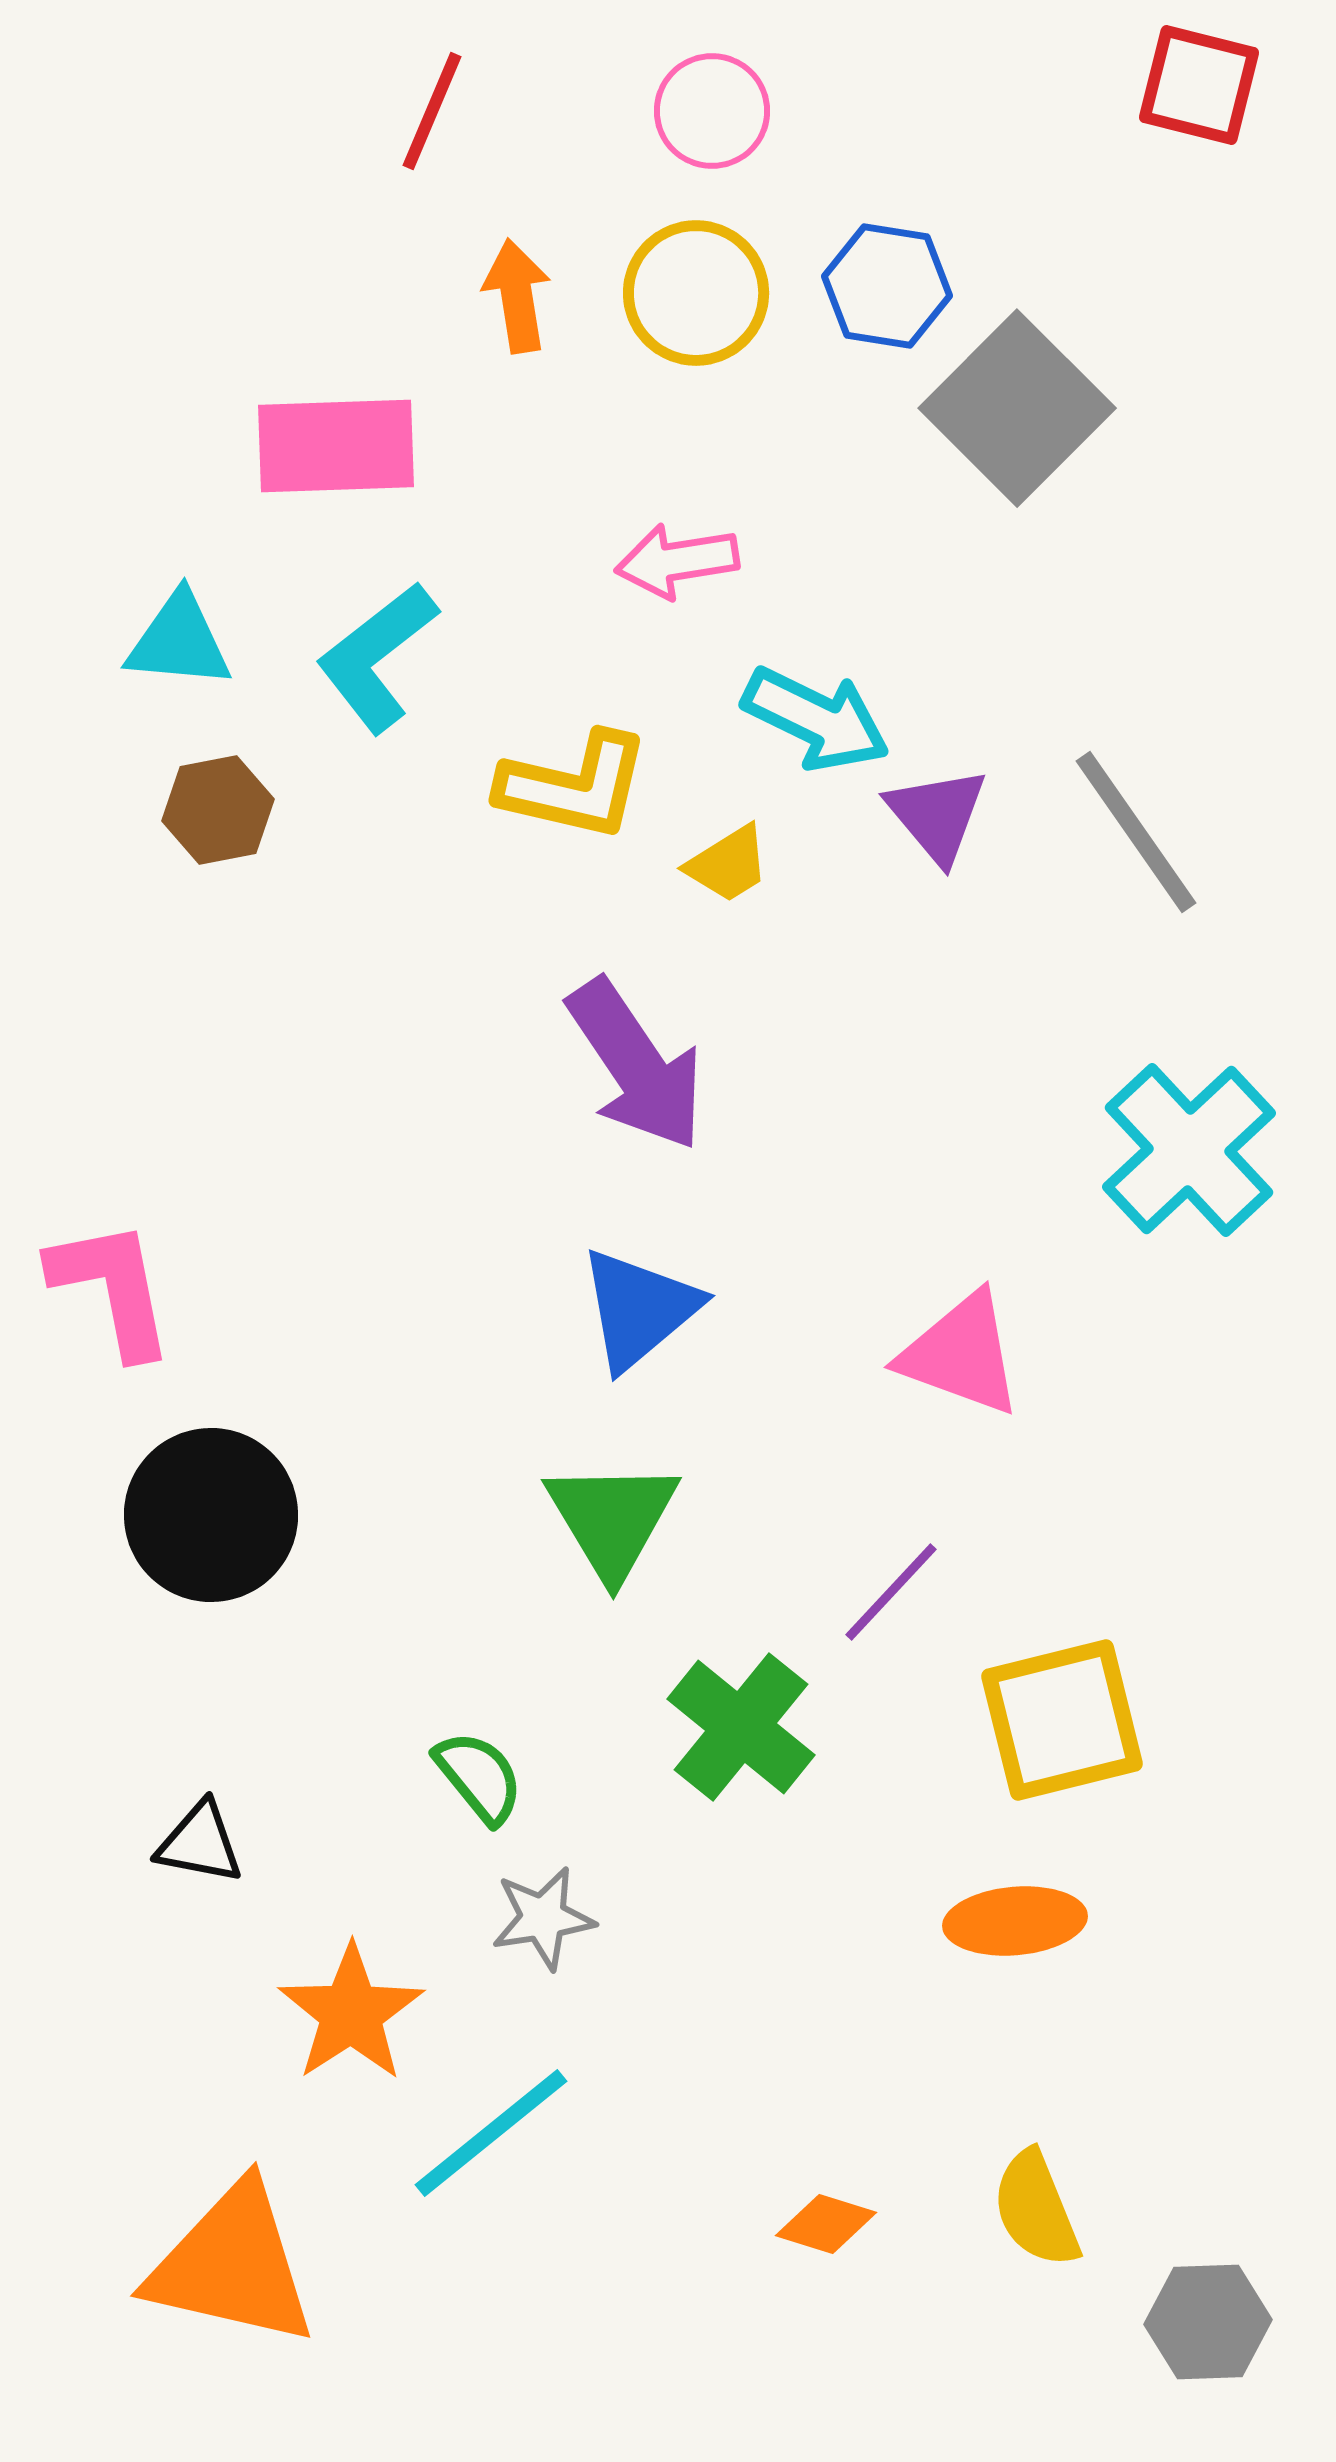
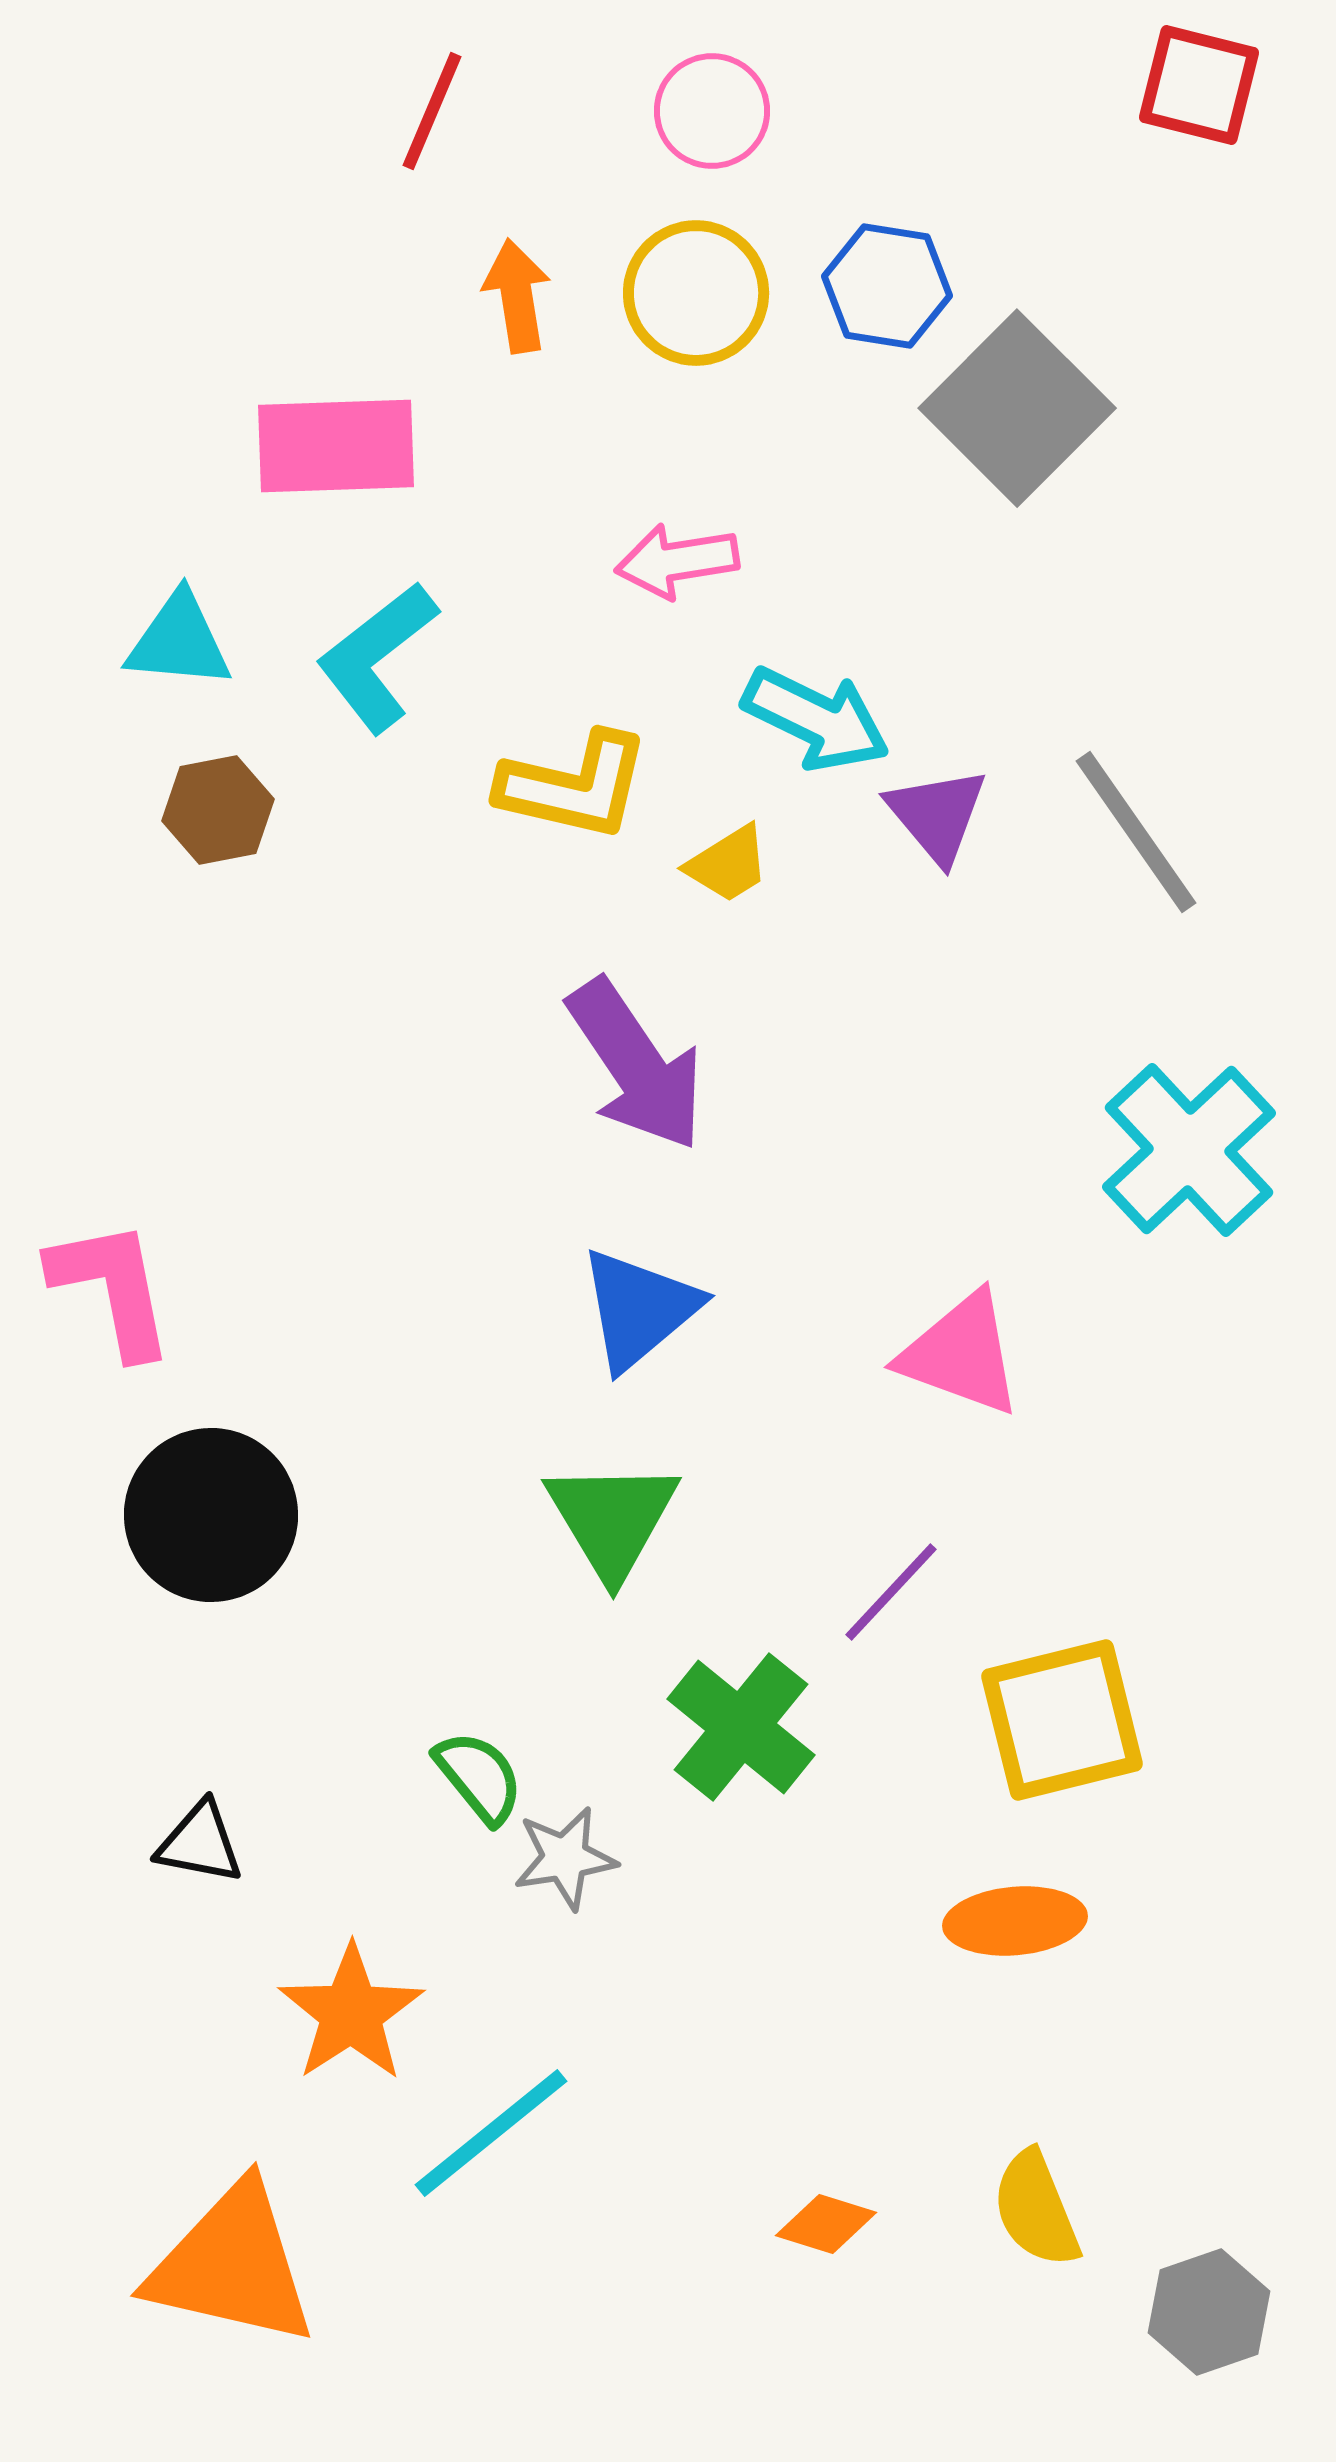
gray star: moved 22 px right, 60 px up
gray hexagon: moved 1 px right, 10 px up; rotated 17 degrees counterclockwise
